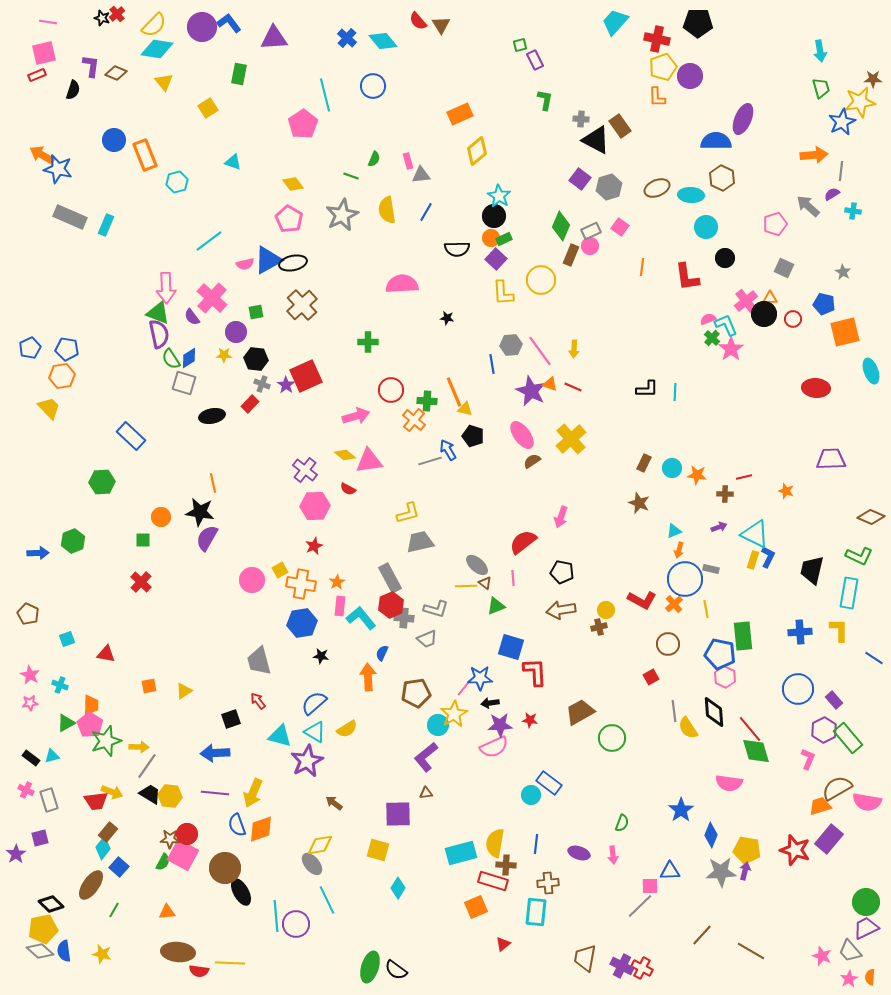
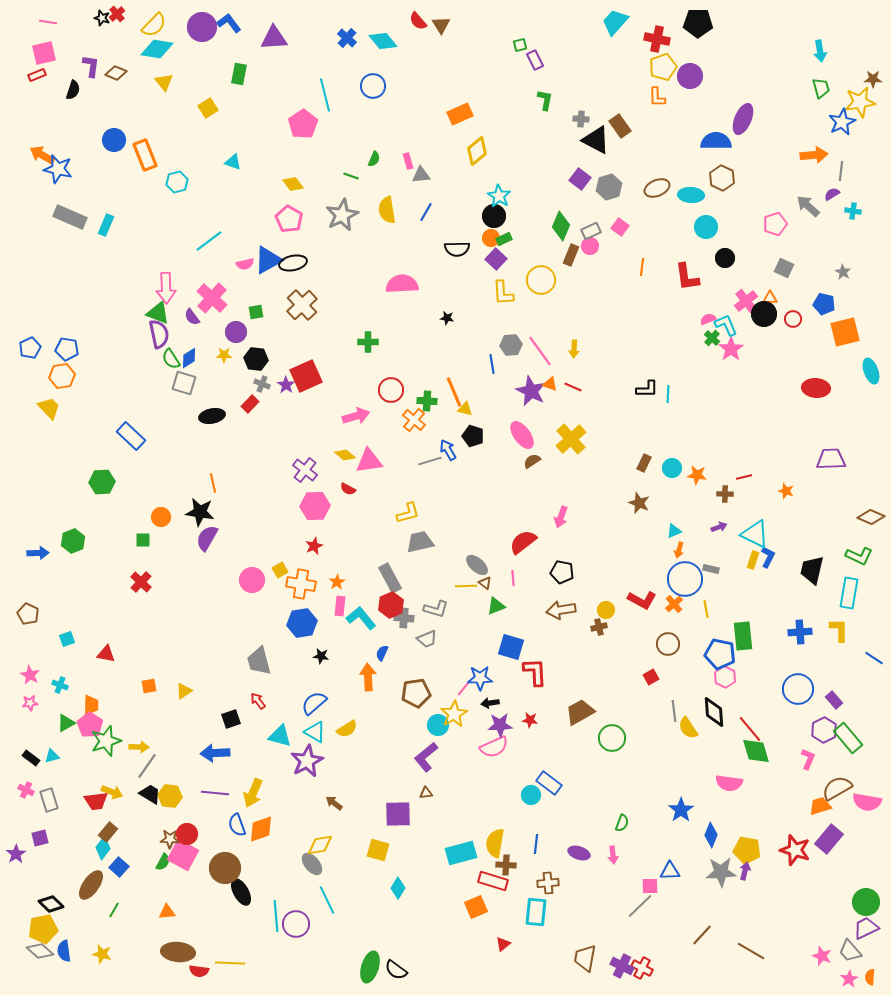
cyan line at (675, 392): moved 7 px left, 2 px down
